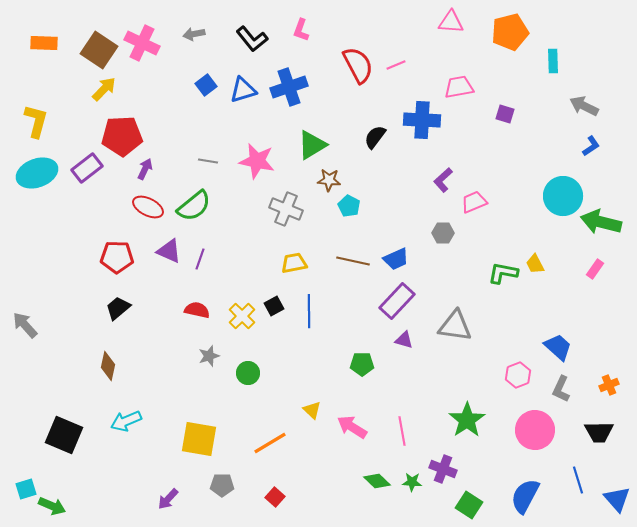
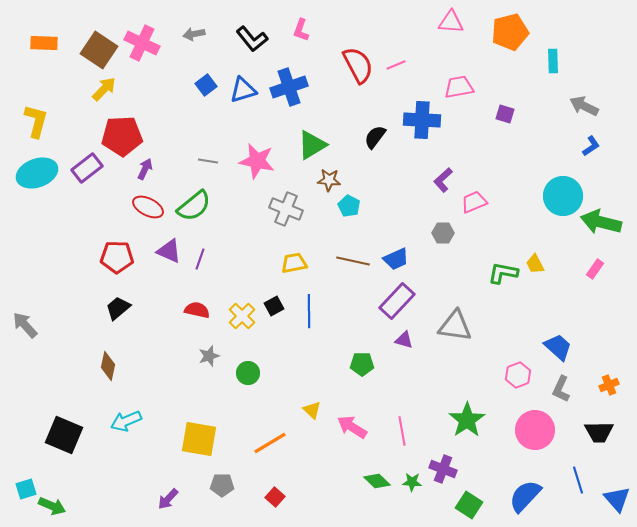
blue semicircle at (525, 496): rotated 15 degrees clockwise
